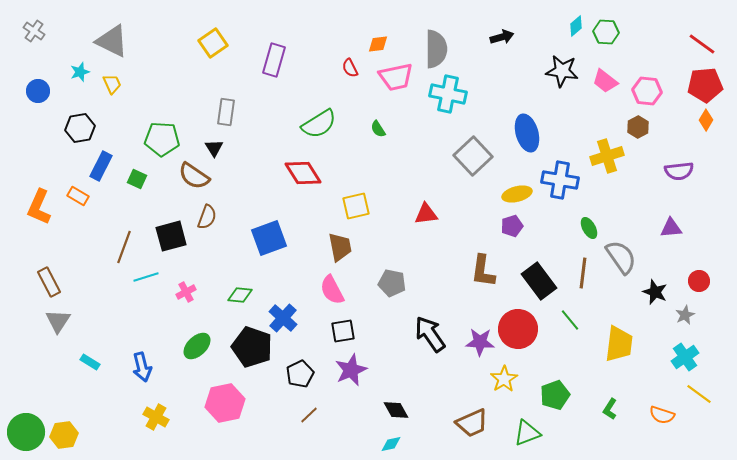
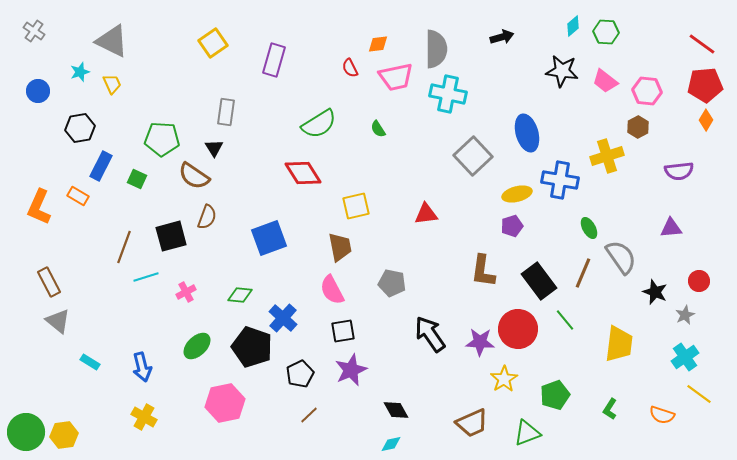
cyan diamond at (576, 26): moved 3 px left
brown line at (583, 273): rotated 16 degrees clockwise
green line at (570, 320): moved 5 px left
gray triangle at (58, 321): rotated 24 degrees counterclockwise
yellow cross at (156, 417): moved 12 px left
